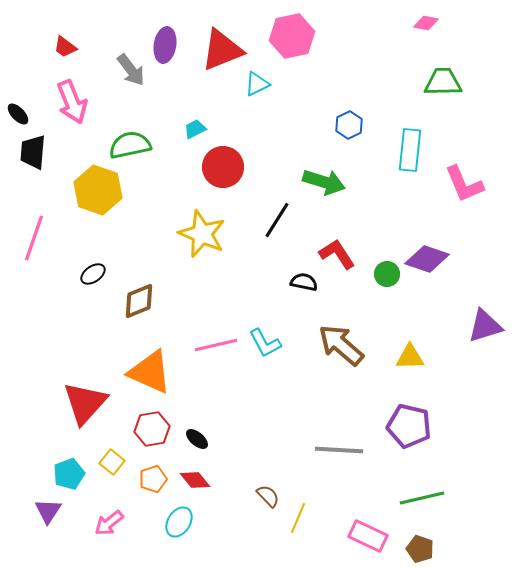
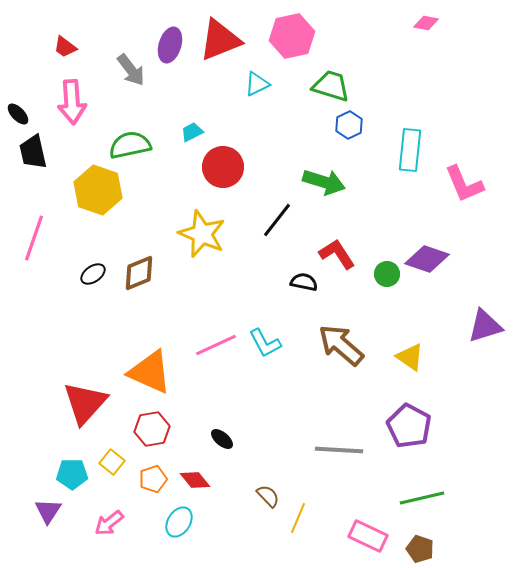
purple ellipse at (165, 45): moved 5 px right; rotated 8 degrees clockwise
red triangle at (222, 50): moved 2 px left, 10 px up
green trapezoid at (443, 82): moved 112 px left, 4 px down; rotated 18 degrees clockwise
pink arrow at (72, 102): rotated 18 degrees clockwise
cyan trapezoid at (195, 129): moved 3 px left, 3 px down
black trapezoid at (33, 152): rotated 18 degrees counterclockwise
black line at (277, 220): rotated 6 degrees clockwise
brown diamond at (139, 301): moved 28 px up
pink line at (216, 345): rotated 12 degrees counterclockwise
yellow triangle at (410, 357): rotated 36 degrees clockwise
purple pentagon at (409, 426): rotated 15 degrees clockwise
black ellipse at (197, 439): moved 25 px right
cyan pentagon at (69, 474): moved 3 px right; rotated 20 degrees clockwise
